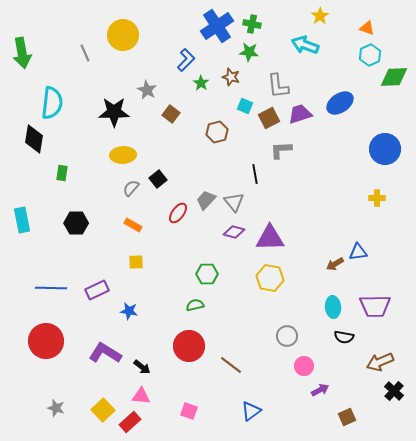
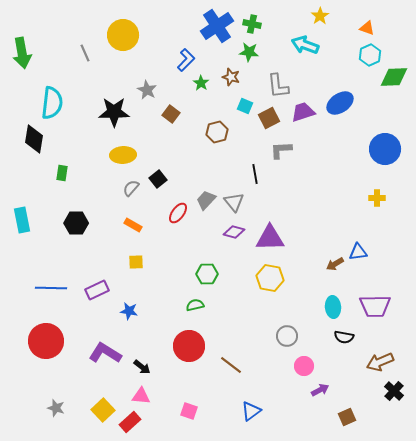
purple trapezoid at (300, 114): moved 3 px right, 2 px up
